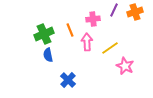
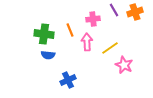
purple line: rotated 56 degrees counterclockwise
green cross: rotated 30 degrees clockwise
blue semicircle: rotated 72 degrees counterclockwise
pink star: moved 1 px left, 1 px up
blue cross: rotated 21 degrees clockwise
